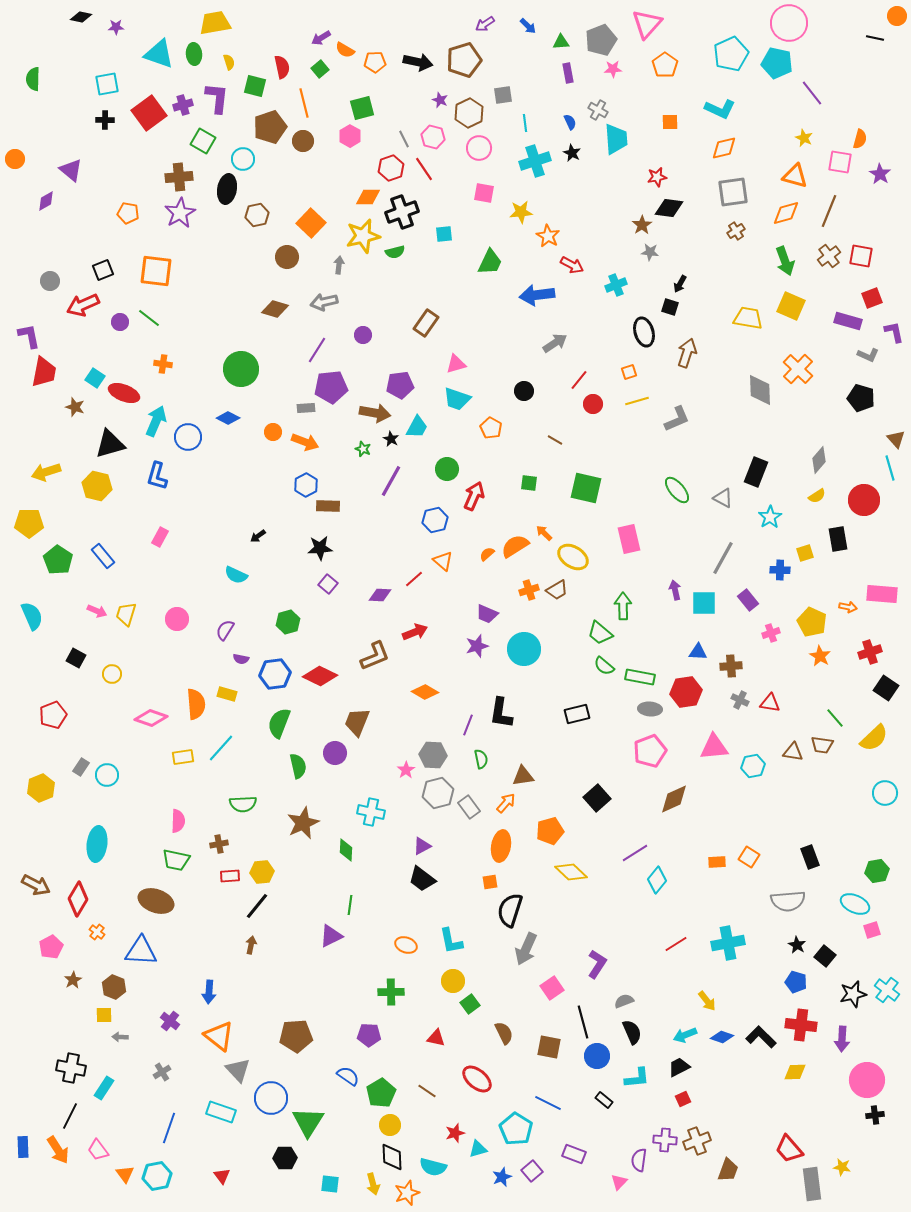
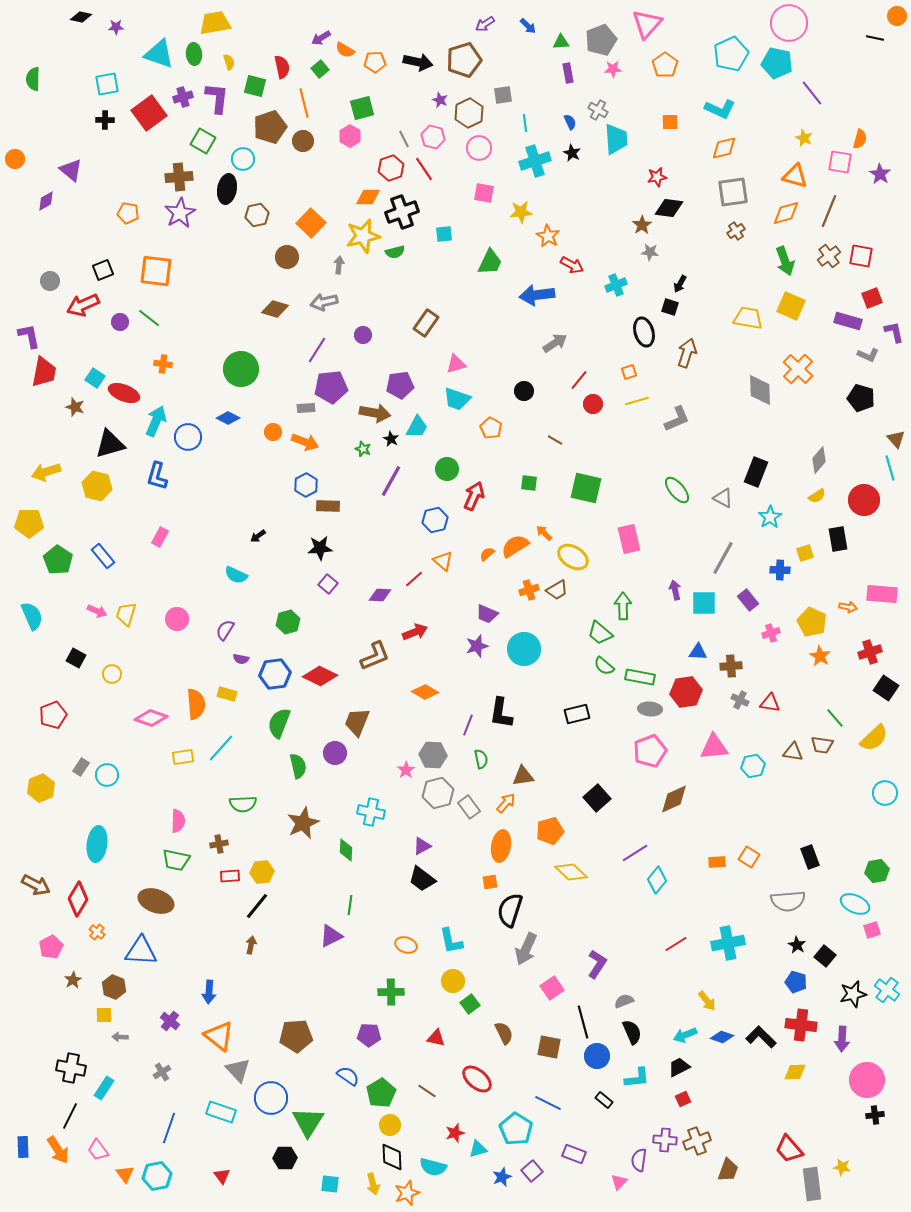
purple cross at (183, 105): moved 8 px up
